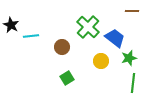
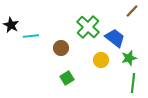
brown line: rotated 48 degrees counterclockwise
brown circle: moved 1 px left, 1 px down
yellow circle: moved 1 px up
